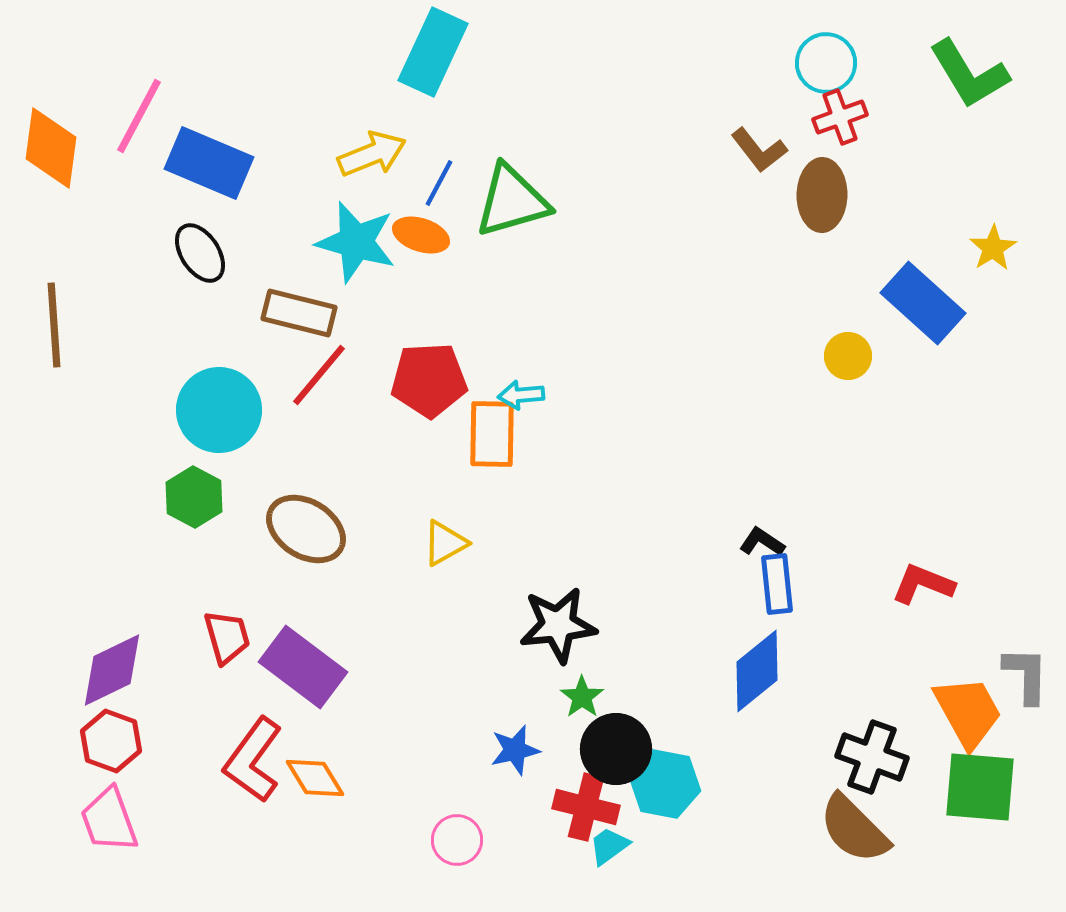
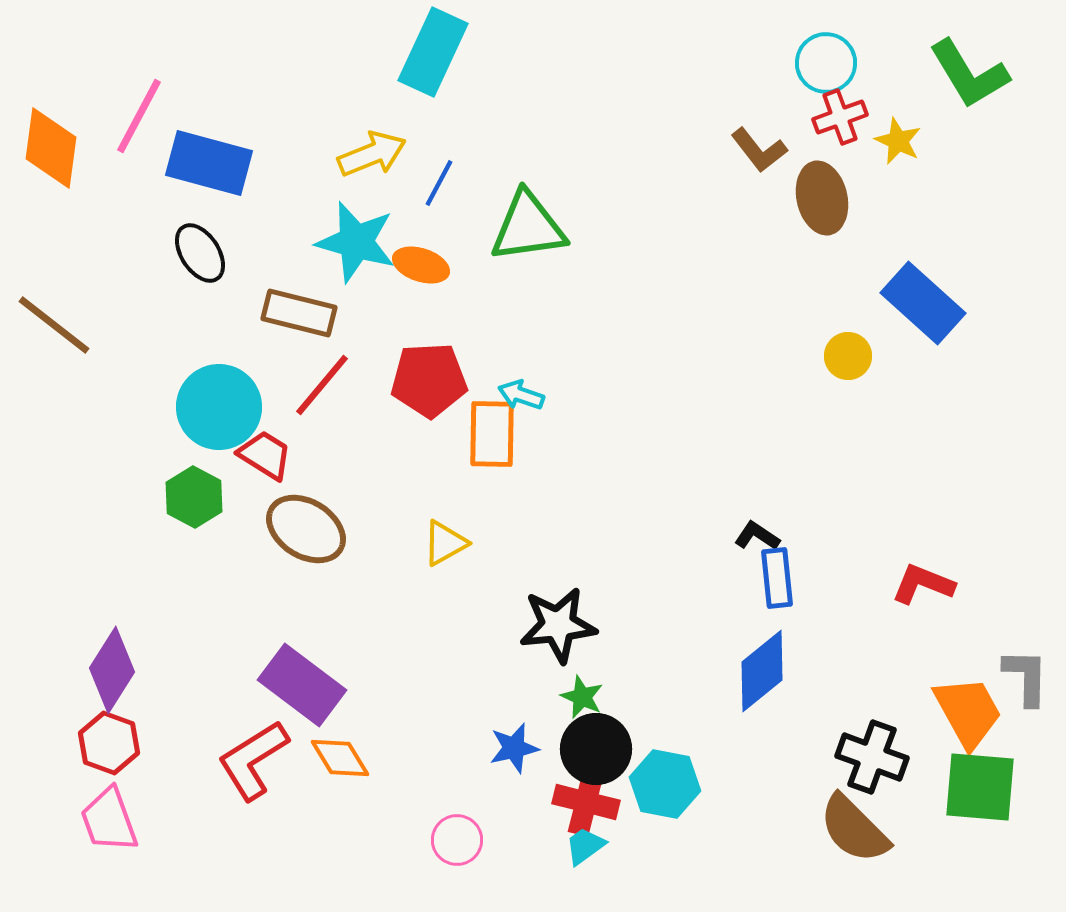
blue rectangle at (209, 163): rotated 8 degrees counterclockwise
brown ellipse at (822, 195): moved 3 px down; rotated 14 degrees counterclockwise
green triangle at (512, 201): moved 16 px right, 26 px down; rotated 8 degrees clockwise
orange ellipse at (421, 235): moved 30 px down
yellow star at (993, 248): moved 95 px left, 107 px up; rotated 15 degrees counterclockwise
brown line at (54, 325): rotated 48 degrees counterclockwise
red line at (319, 375): moved 3 px right, 10 px down
cyan arrow at (521, 395): rotated 24 degrees clockwise
cyan circle at (219, 410): moved 3 px up
black L-shape at (762, 542): moved 5 px left, 6 px up
blue rectangle at (777, 584): moved 6 px up
red trapezoid at (227, 637): moved 38 px right, 182 px up; rotated 42 degrees counterclockwise
purple rectangle at (303, 667): moved 1 px left, 18 px down
purple diamond at (112, 670): rotated 32 degrees counterclockwise
blue diamond at (757, 671): moved 5 px right
gray L-shape at (1026, 675): moved 2 px down
green star at (582, 697): rotated 12 degrees counterclockwise
red hexagon at (111, 741): moved 2 px left, 2 px down
black circle at (616, 749): moved 20 px left
blue star at (515, 750): moved 1 px left, 2 px up
red L-shape at (253, 760): rotated 22 degrees clockwise
orange diamond at (315, 778): moved 25 px right, 20 px up
red cross at (586, 807): moved 5 px up
cyan trapezoid at (609, 846): moved 24 px left
